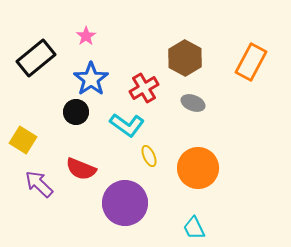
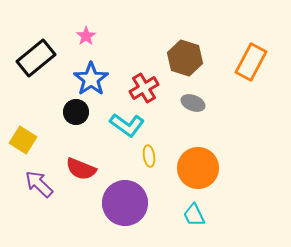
brown hexagon: rotated 12 degrees counterclockwise
yellow ellipse: rotated 15 degrees clockwise
cyan trapezoid: moved 13 px up
